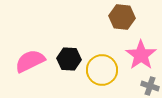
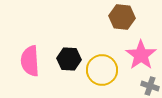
pink semicircle: rotated 68 degrees counterclockwise
